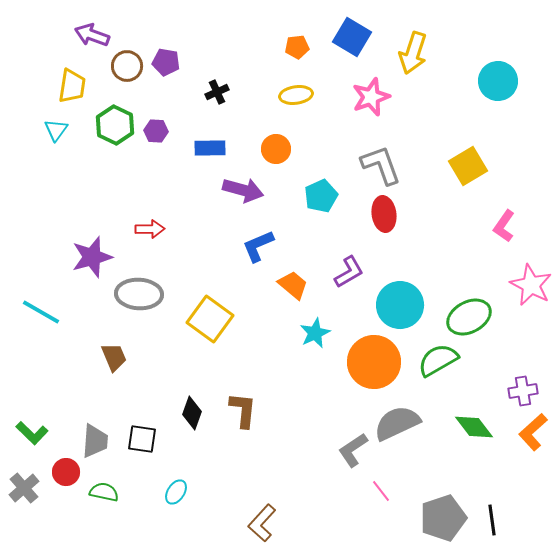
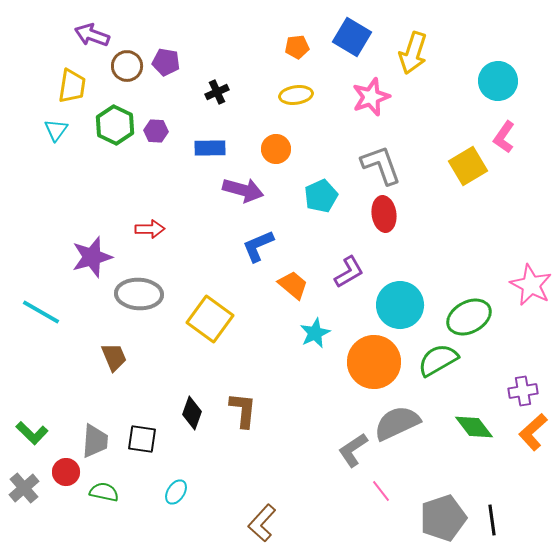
pink L-shape at (504, 226): moved 89 px up
